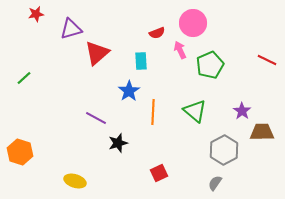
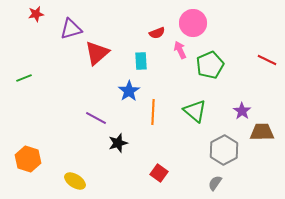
green line: rotated 21 degrees clockwise
orange hexagon: moved 8 px right, 7 px down
red square: rotated 30 degrees counterclockwise
yellow ellipse: rotated 15 degrees clockwise
